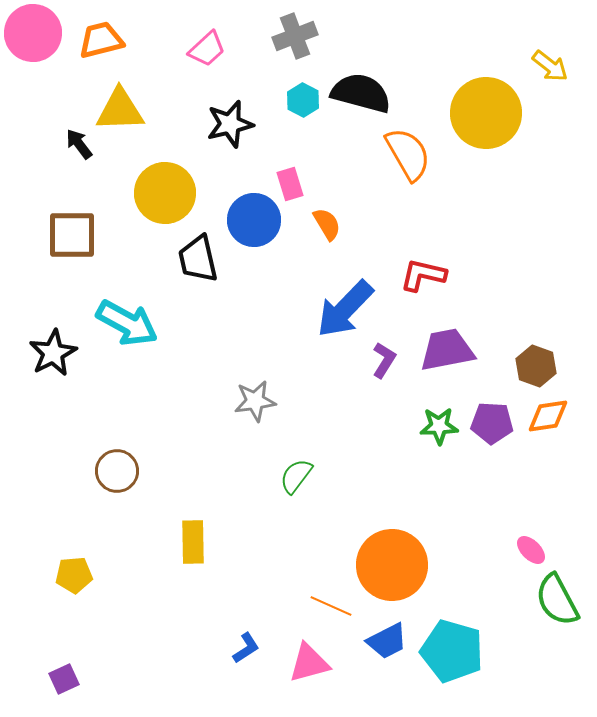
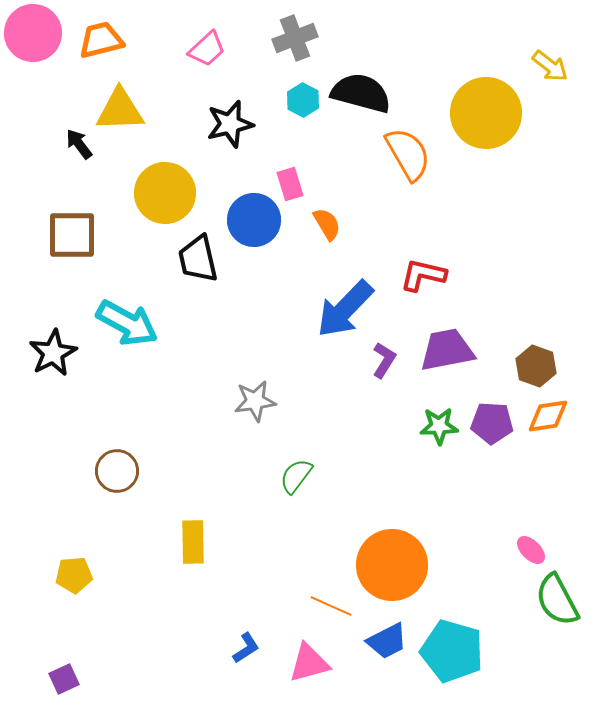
gray cross at (295, 36): moved 2 px down
